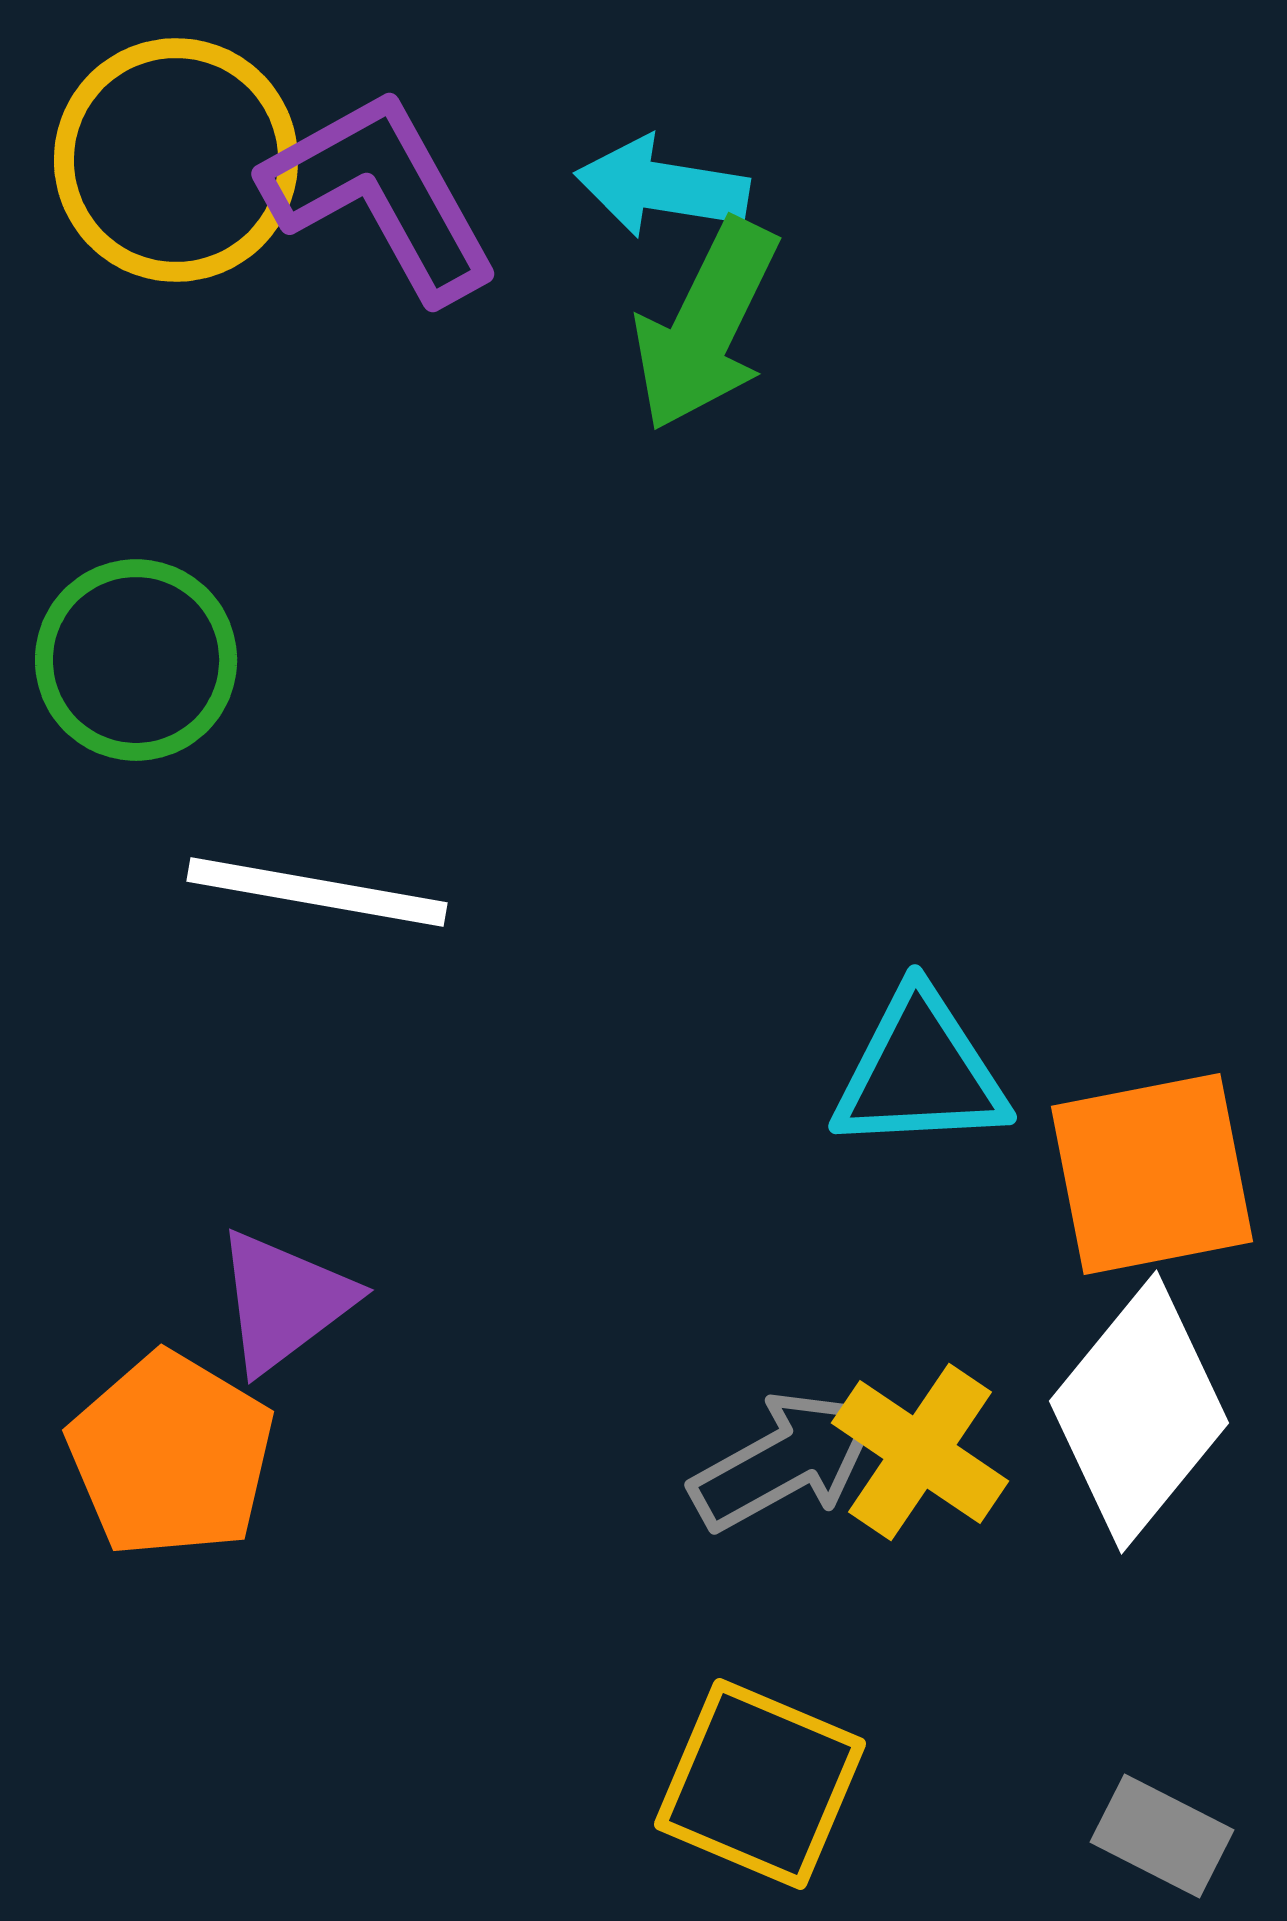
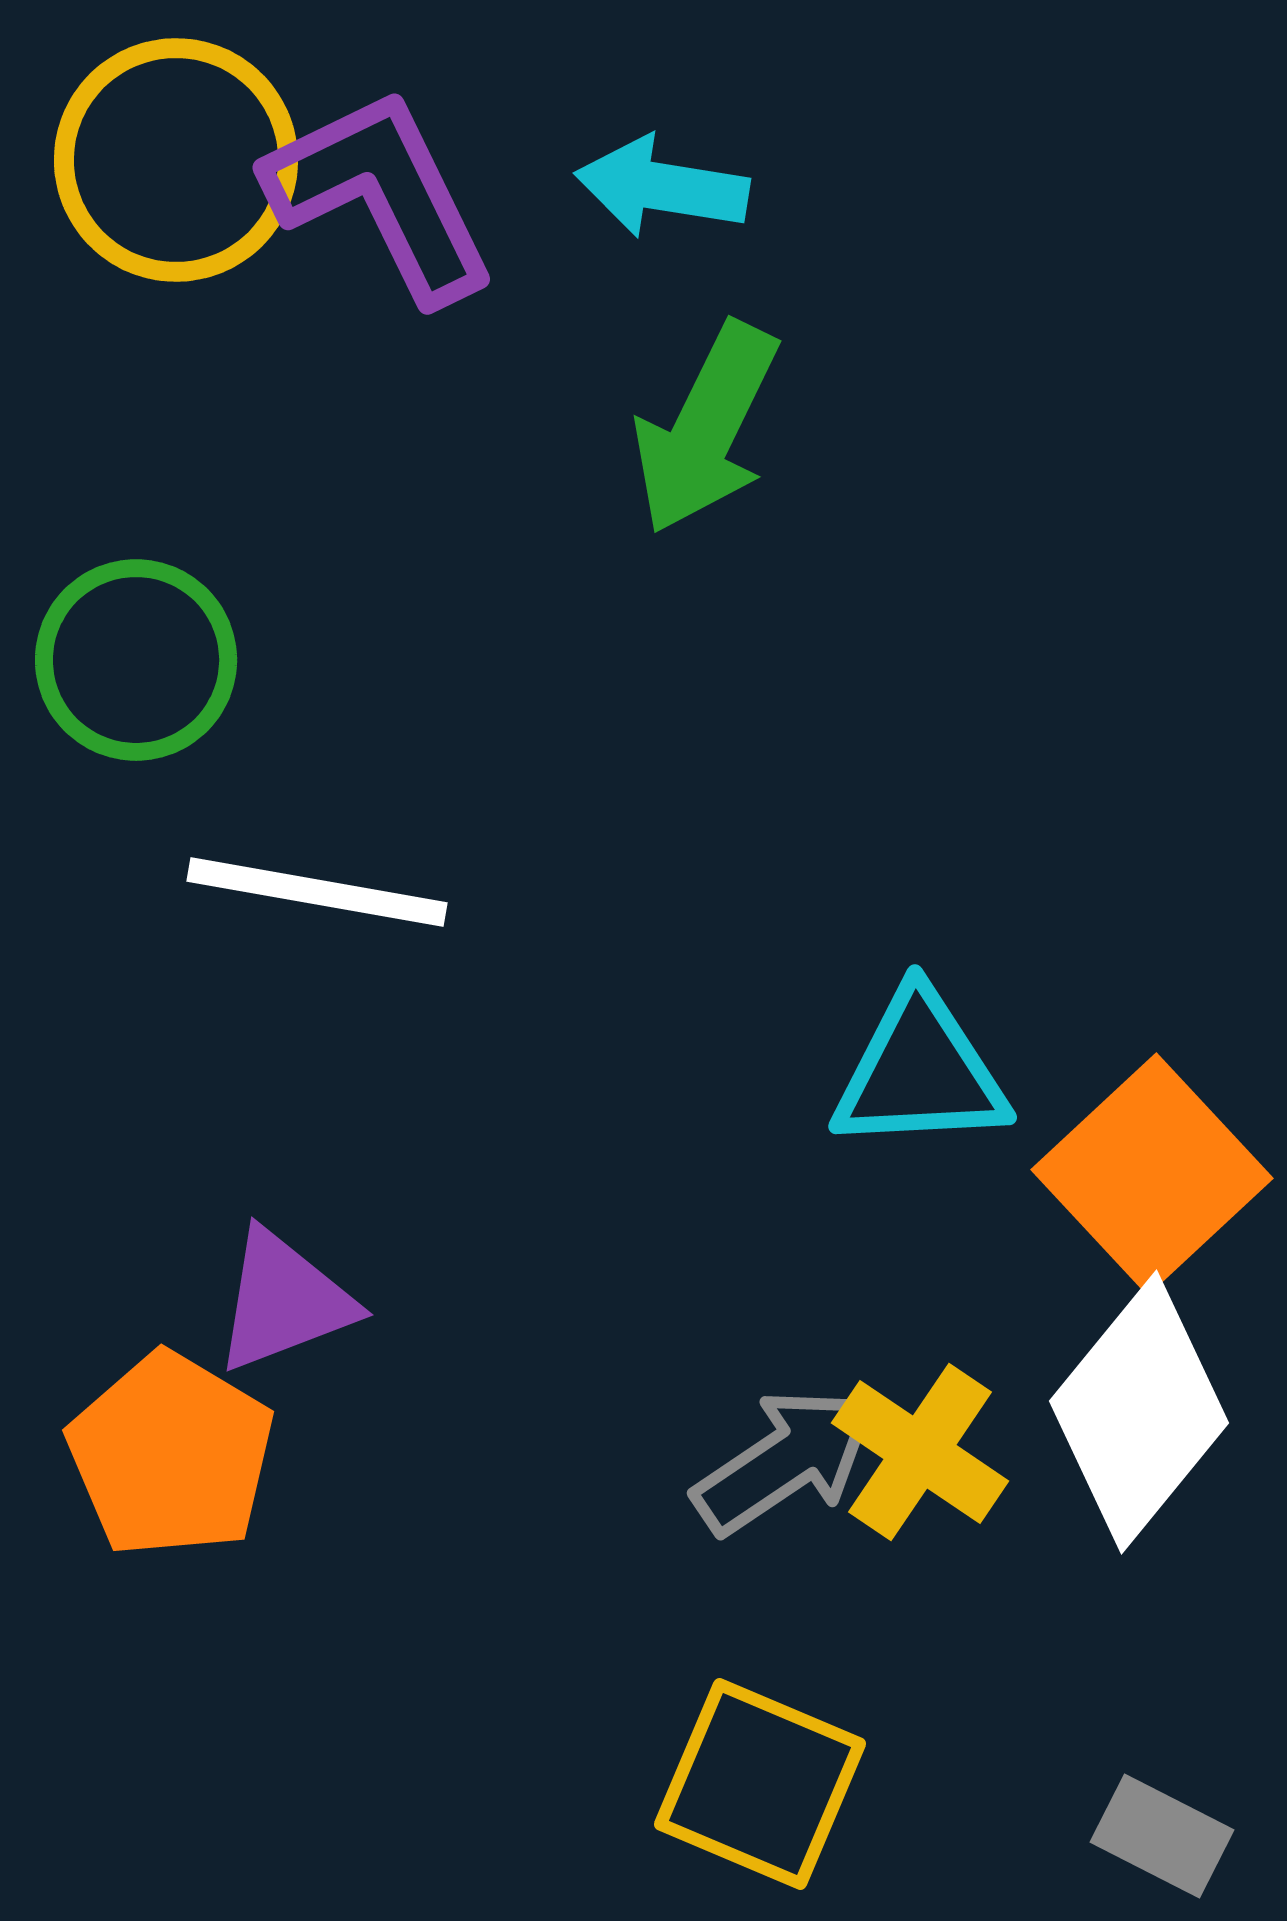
purple L-shape: rotated 3 degrees clockwise
green arrow: moved 103 px down
orange square: rotated 32 degrees counterclockwise
purple triangle: rotated 16 degrees clockwise
gray arrow: rotated 5 degrees counterclockwise
